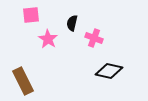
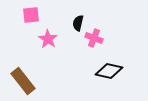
black semicircle: moved 6 px right
brown rectangle: rotated 12 degrees counterclockwise
